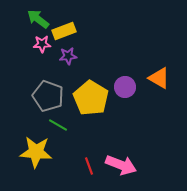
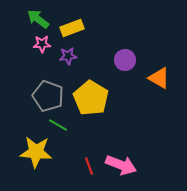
yellow rectangle: moved 8 px right, 3 px up
purple circle: moved 27 px up
